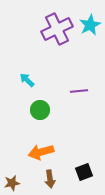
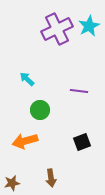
cyan star: moved 1 px left, 1 px down
cyan arrow: moved 1 px up
purple line: rotated 12 degrees clockwise
orange arrow: moved 16 px left, 11 px up
black square: moved 2 px left, 30 px up
brown arrow: moved 1 px right, 1 px up
